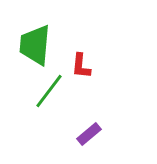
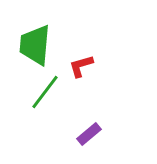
red L-shape: rotated 68 degrees clockwise
green line: moved 4 px left, 1 px down
